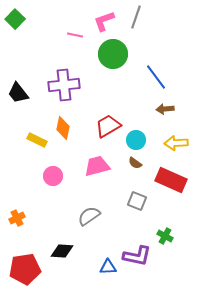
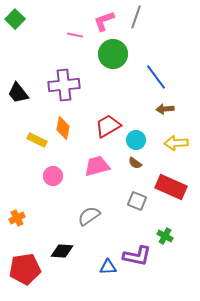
red rectangle: moved 7 px down
